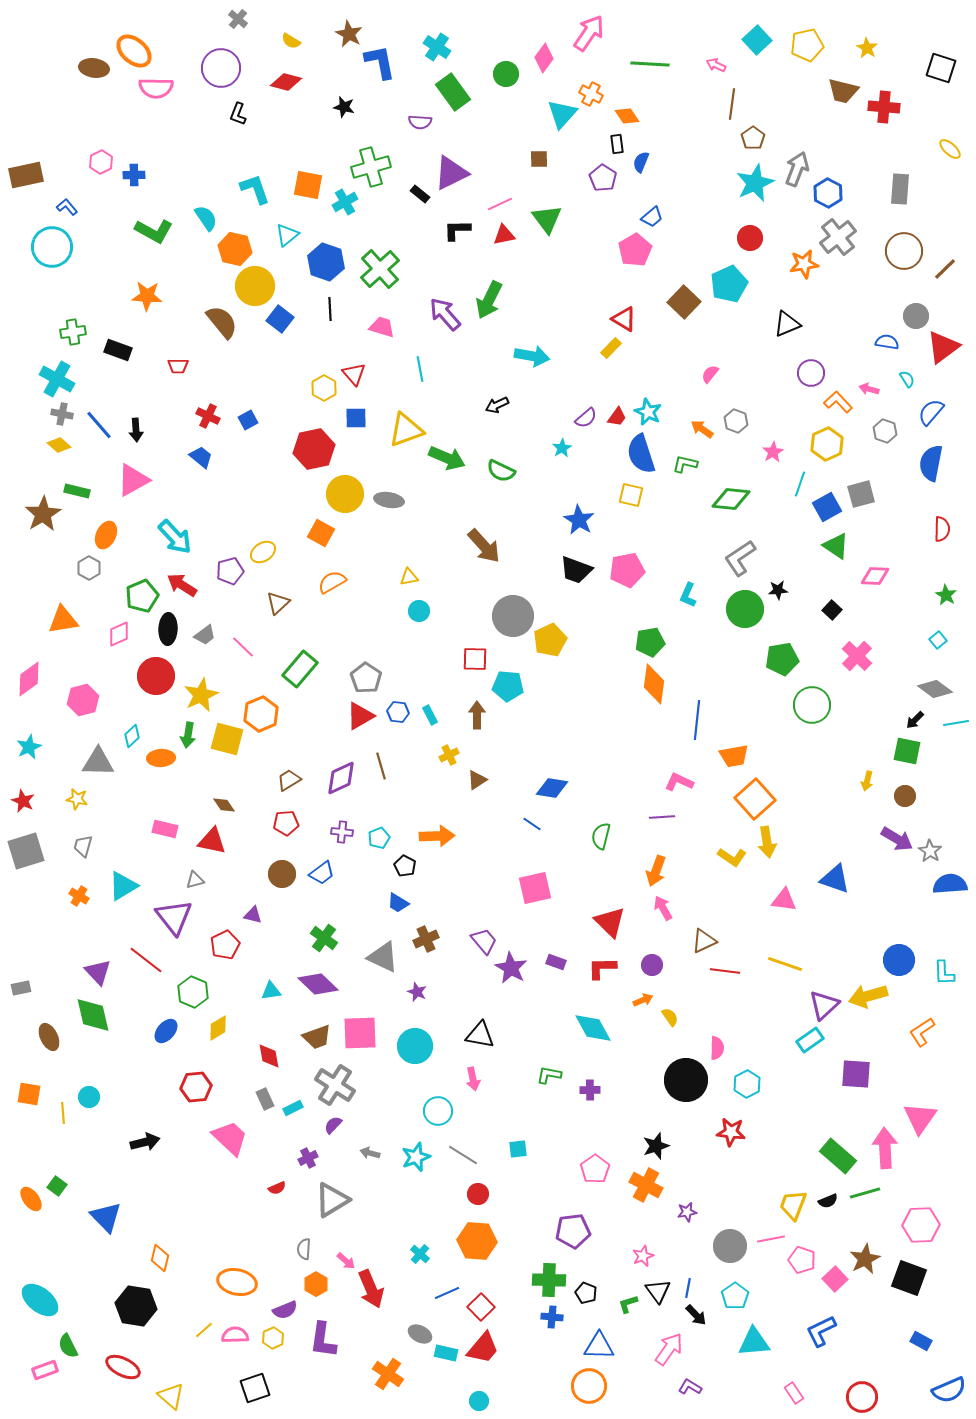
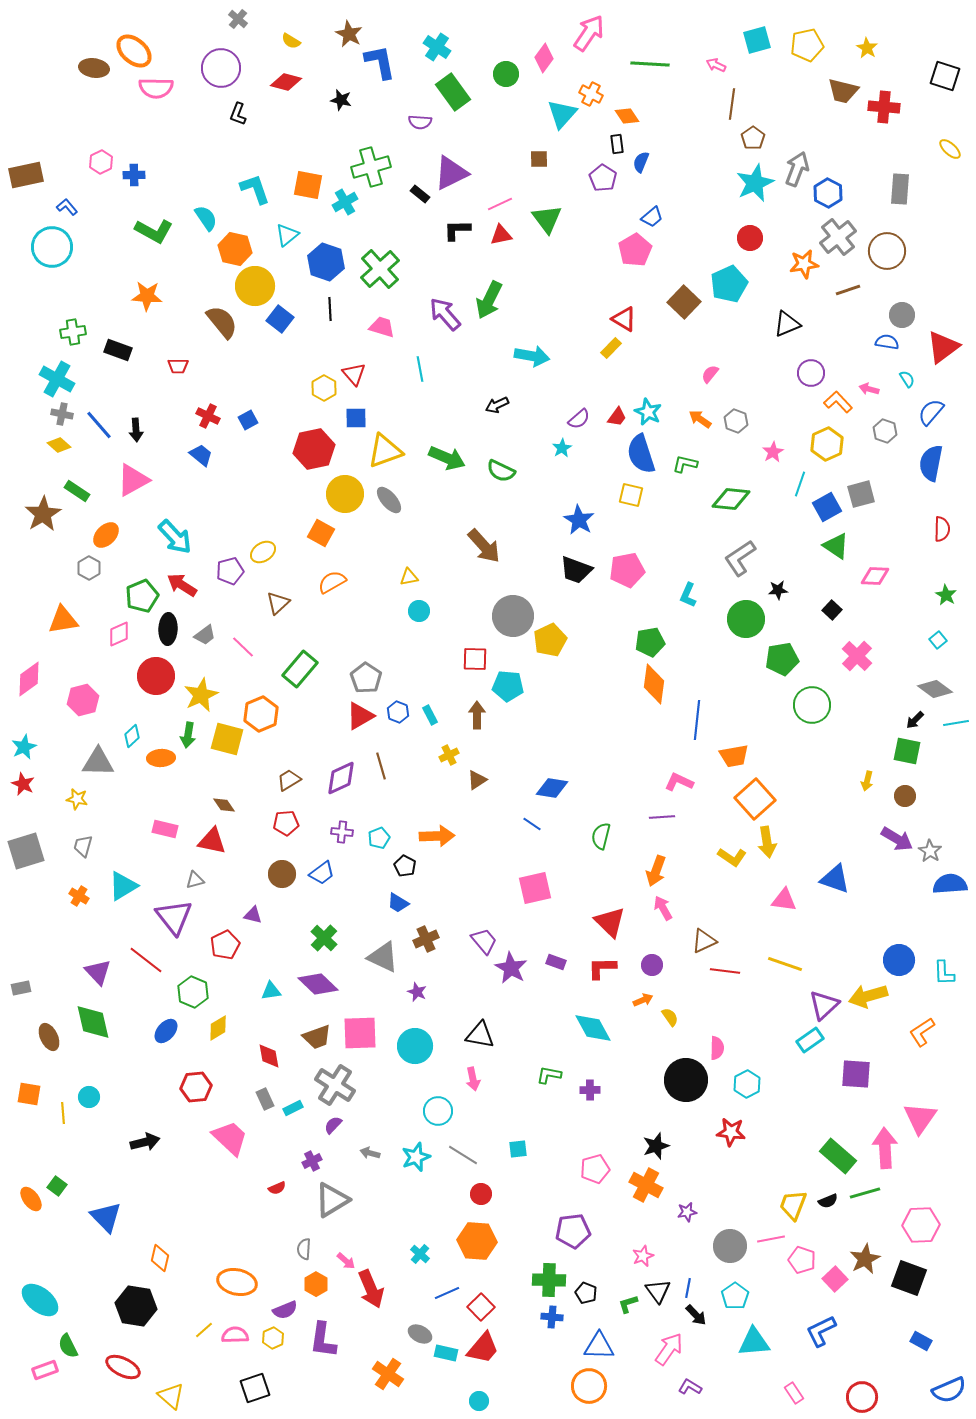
cyan square at (757, 40): rotated 28 degrees clockwise
black square at (941, 68): moved 4 px right, 8 px down
black star at (344, 107): moved 3 px left, 7 px up
red triangle at (504, 235): moved 3 px left
brown circle at (904, 251): moved 17 px left
brown line at (945, 269): moved 97 px left, 21 px down; rotated 25 degrees clockwise
gray circle at (916, 316): moved 14 px left, 1 px up
purple semicircle at (586, 418): moved 7 px left, 1 px down
orange arrow at (702, 429): moved 2 px left, 10 px up
yellow triangle at (406, 430): moved 21 px left, 21 px down
blue trapezoid at (201, 457): moved 2 px up
green rectangle at (77, 491): rotated 20 degrees clockwise
gray ellipse at (389, 500): rotated 40 degrees clockwise
orange ellipse at (106, 535): rotated 20 degrees clockwise
green circle at (745, 609): moved 1 px right, 10 px down
blue hexagon at (398, 712): rotated 15 degrees clockwise
cyan star at (29, 747): moved 5 px left
red star at (23, 801): moved 17 px up
green cross at (324, 938): rotated 8 degrees clockwise
green diamond at (93, 1015): moved 7 px down
purple cross at (308, 1158): moved 4 px right, 3 px down
pink pentagon at (595, 1169): rotated 20 degrees clockwise
red circle at (478, 1194): moved 3 px right
